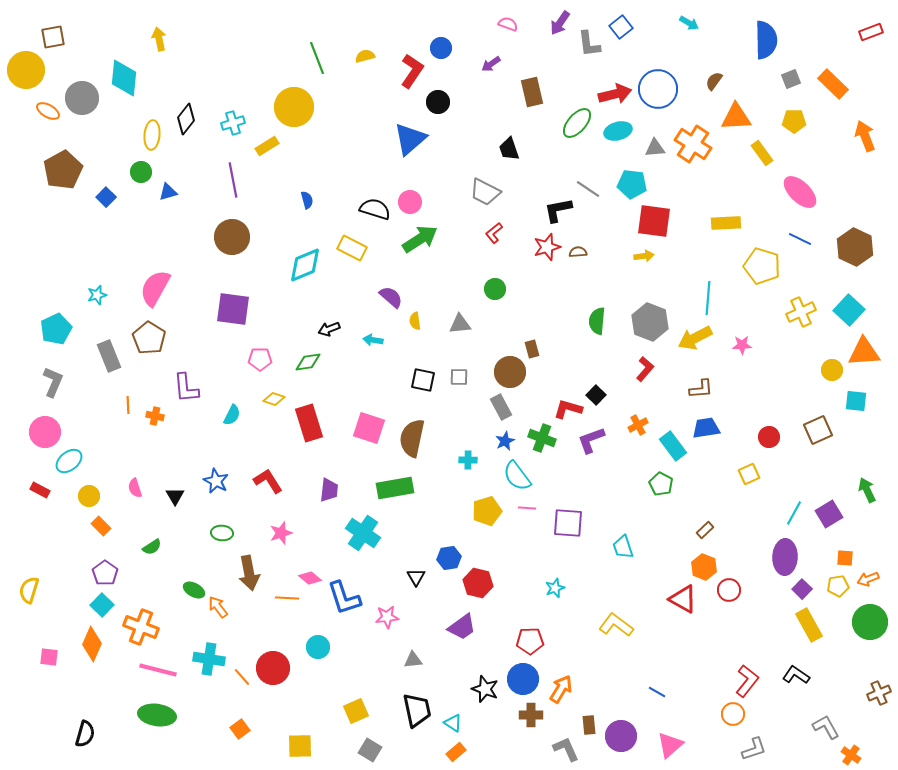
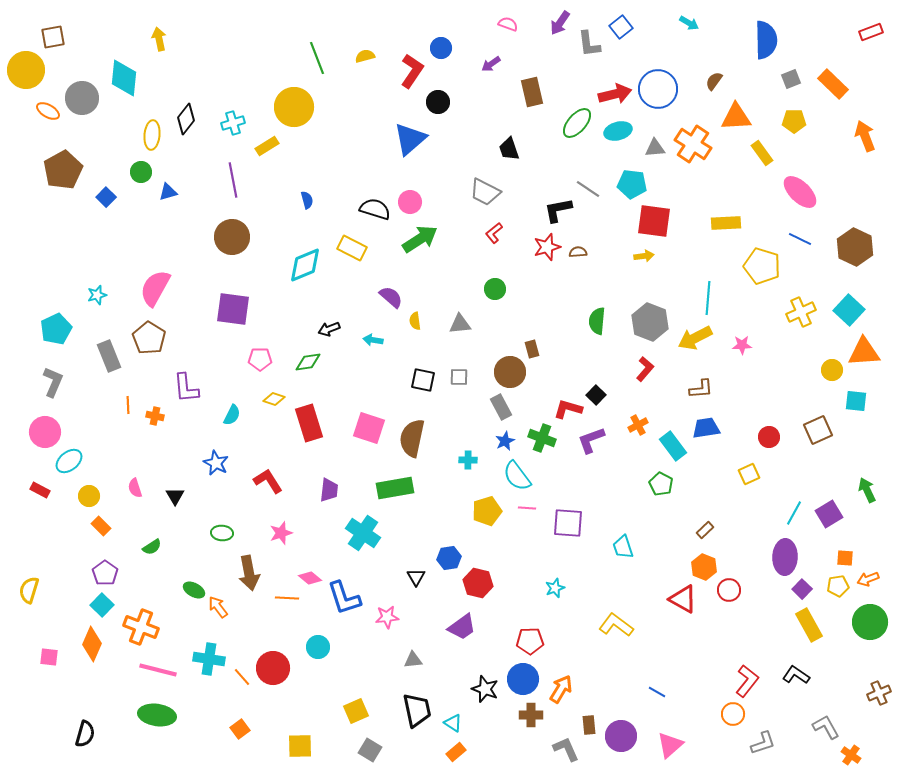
blue star at (216, 481): moved 18 px up
gray L-shape at (754, 749): moved 9 px right, 6 px up
